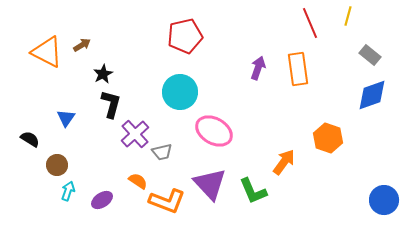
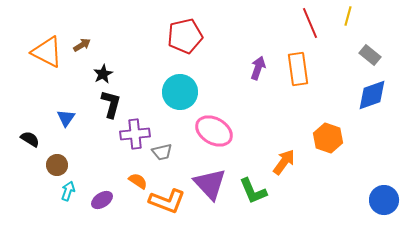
purple cross: rotated 36 degrees clockwise
